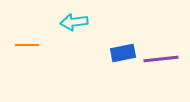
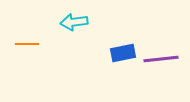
orange line: moved 1 px up
